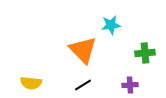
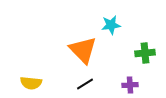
black line: moved 2 px right, 1 px up
